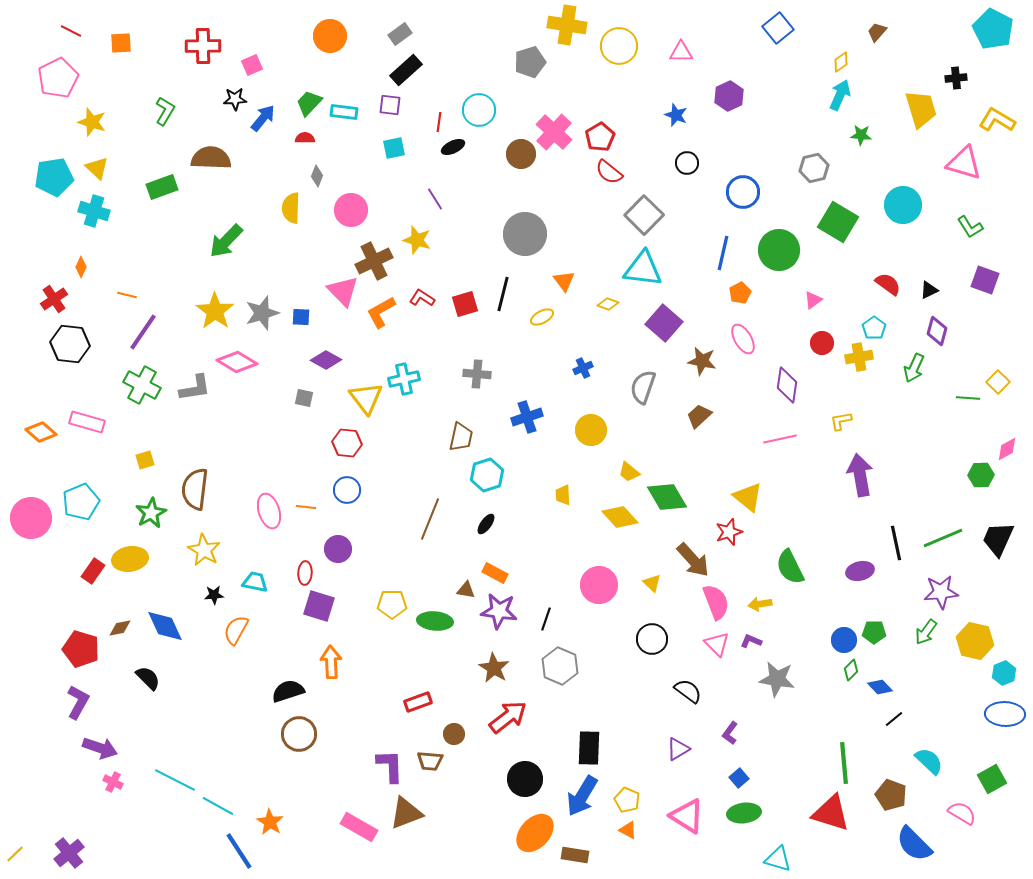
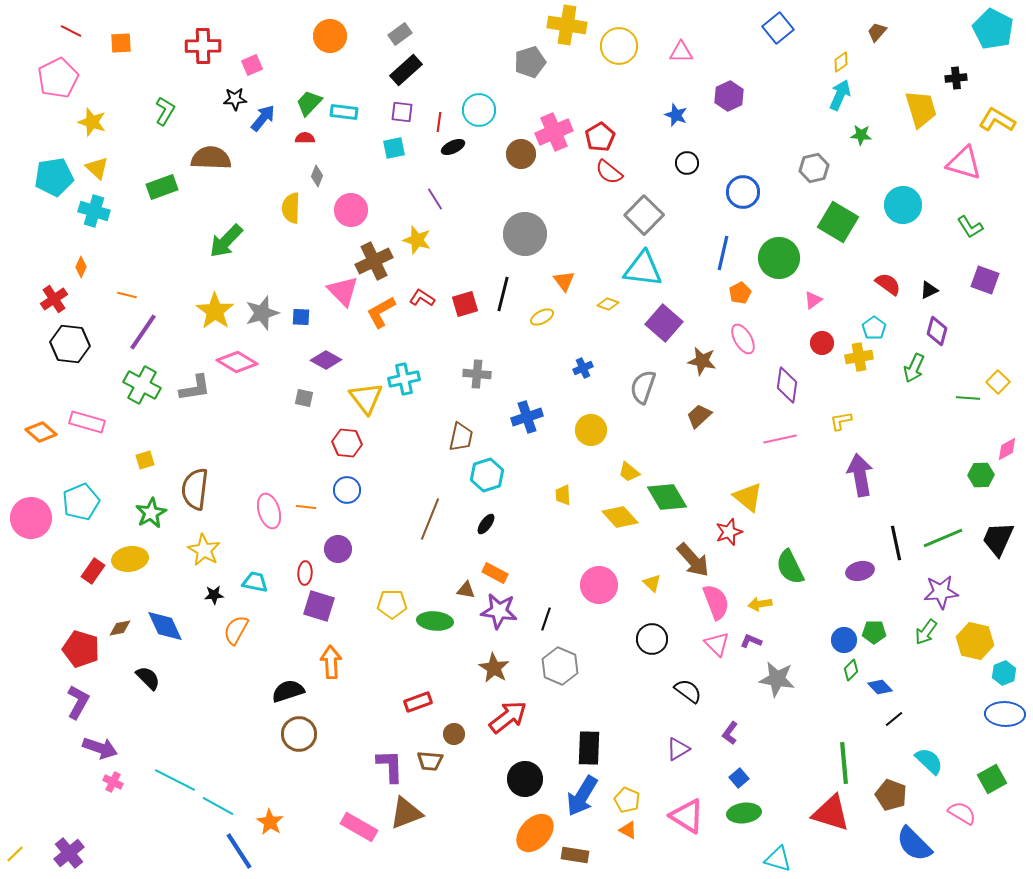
purple square at (390, 105): moved 12 px right, 7 px down
pink cross at (554, 132): rotated 24 degrees clockwise
green circle at (779, 250): moved 8 px down
